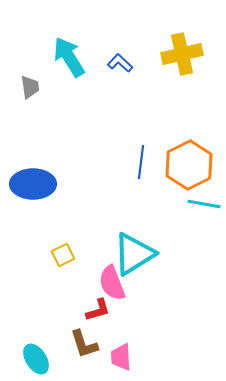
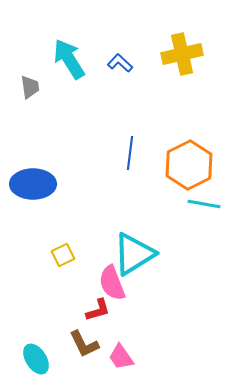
cyan arrow: moved 2 px down
blue line: moved 11 px left, 9 px up
brown L-shape: rotated 8 degrees counterclockwise
pink trapezoid: rotated 32 degrees counterclockwise
